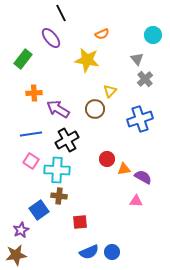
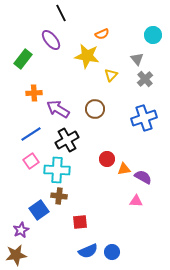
purple ellipse: moved 2 px down
yellow star: moved 4 px up
yellow triangle: moved 1 px right, 16 px up
blue cross: moved 4 px right, 1 px up
blue line: rotated 25 degrees counterclockwise
pink square: rotated 21 degrees clockwise
blue semicircle: moved 1 px left, 1 px up
